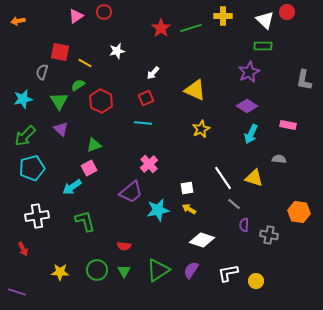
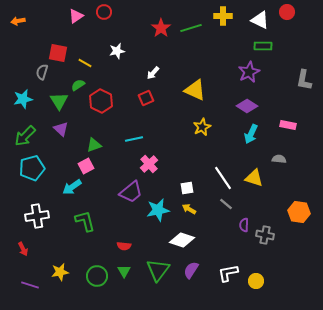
white triangle at (265, 20): moved 5 px left; rotated 18 degrees counterclockwise
red square at (60, 52): moved 2 px left, 1 px down
cyan line at (143, 123): moved 9 px left, 16 px down; rotated 18 degrees counterclockwise
yellow star at (201, 129): moved 1 px right, 2 px up
pink square at (89, 168): moved 3 px left, 2 px up
gray line at (234, 204): moved 8 px left
gray cross at (269, 235): moved 4 px left
white diamond at (202, 240): moved 20 px left
green circle at (97, 270): moved 6 px down
green triangle at (158, 270): rotated 20 degrees counterclockwise
yellow star at (60, 272): rotated 12 degrees counterclockwise
purple line at (17, 292): moved 13 px right, 7 px up
